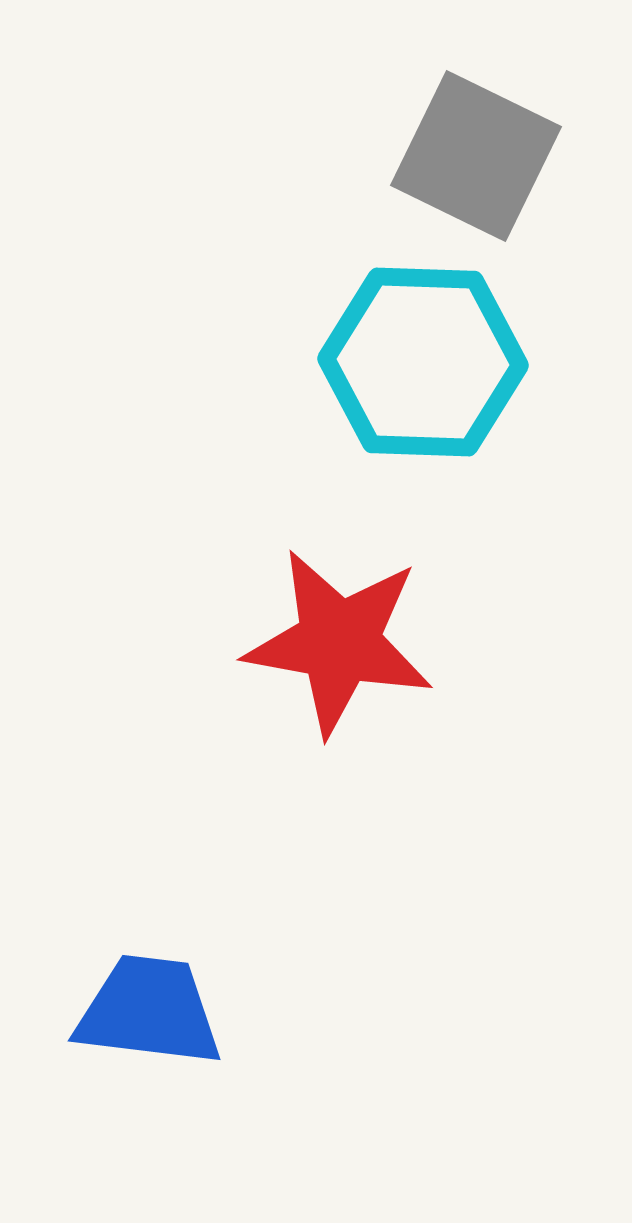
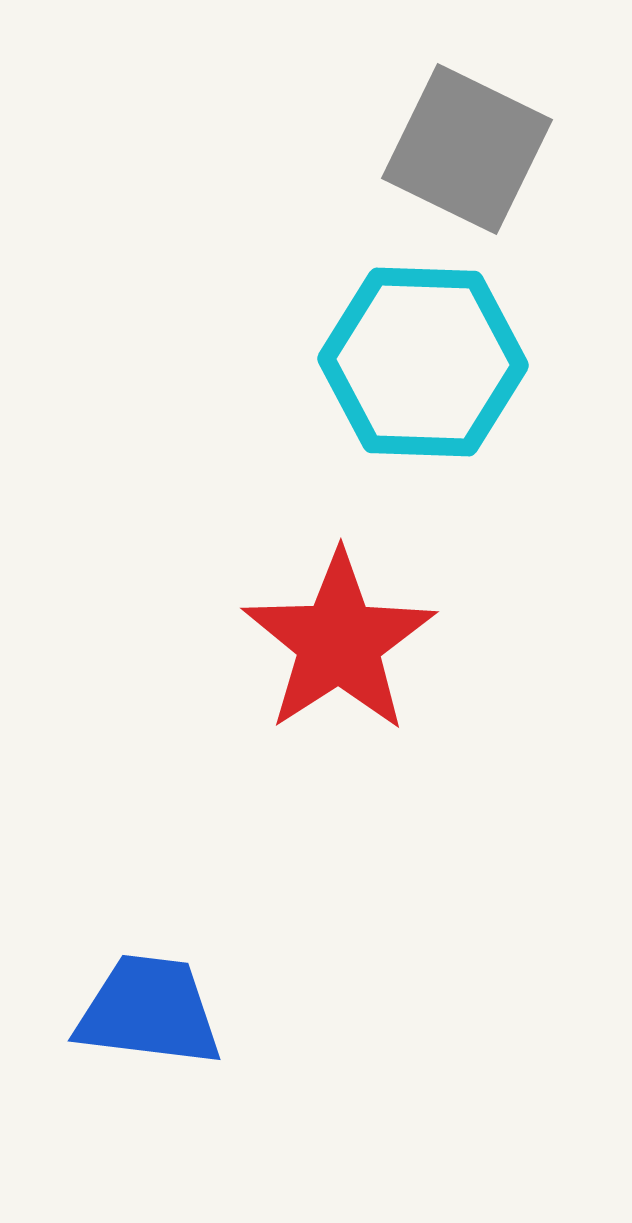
gray square: moved 9 px left, 7 px up
red star: rotated 29 degrees clockwise
